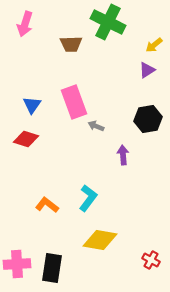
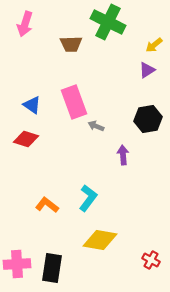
blue triangle: rotated 30 degrees counterclockwise
